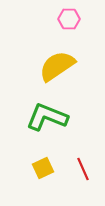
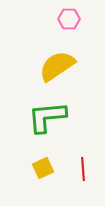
green L-shape: rotated 27 degrees counterclockwise
red line: rotated 20 degrees clockwise
